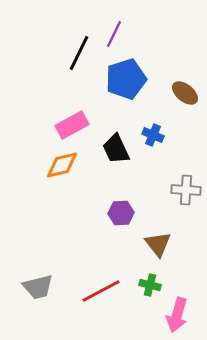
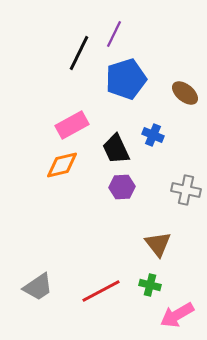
gray cross: rotated 8 degrees clockwise
purple hexagon: moved 1 px right, 26 px up
gray trapezoid: rotated 20 degrees counterclockwise
pink arrow: rotated 44 degrees clockwise
